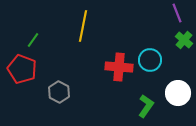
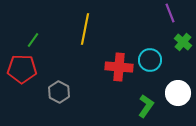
purple line: moved 7 px left
yellow line: moved 2 px right, 3 px down
green cross: moved 1 px left, 2 px down
red pentagon: rotated 20 degrees counterclockwise
